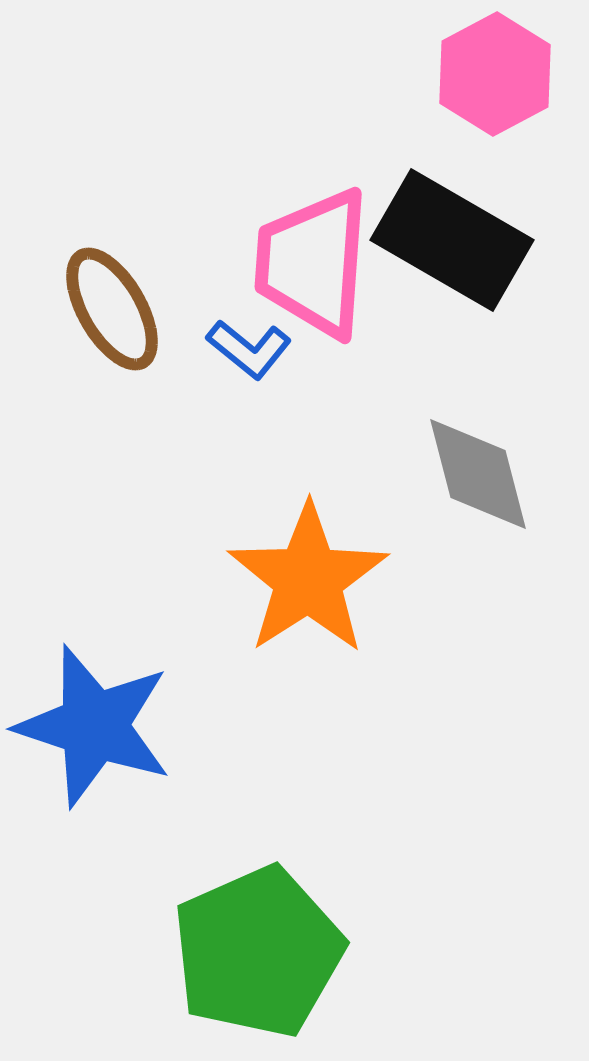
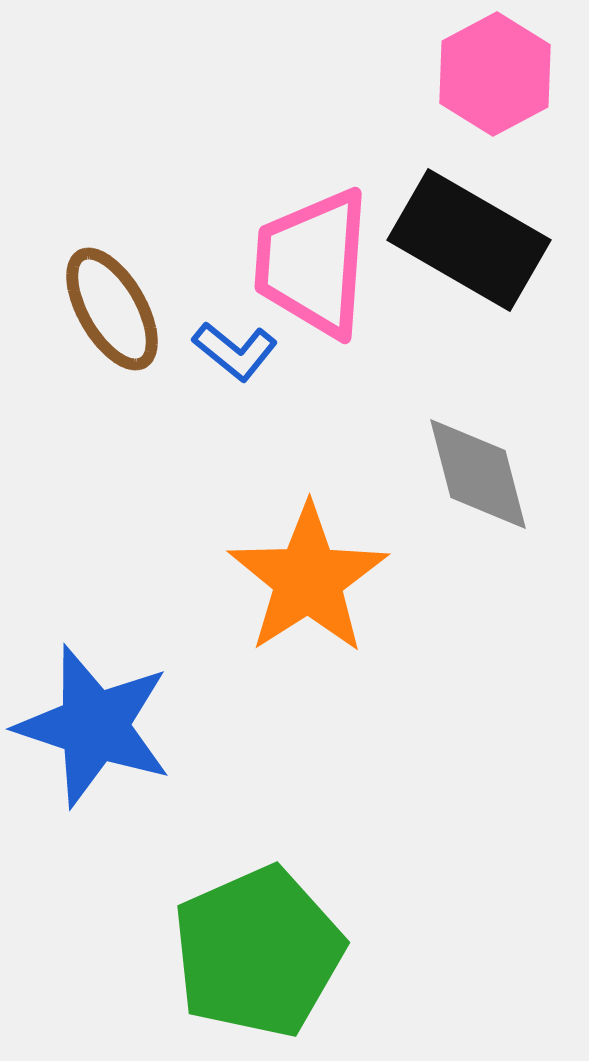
black rectangle: moved 17 px right
blue L-shape: moved 14 px left, 2 px down
